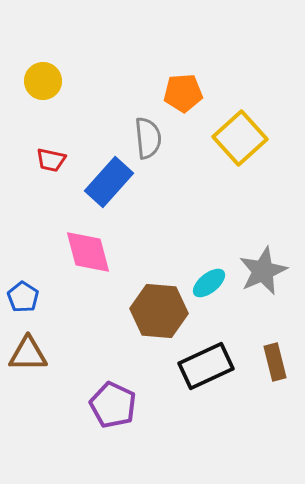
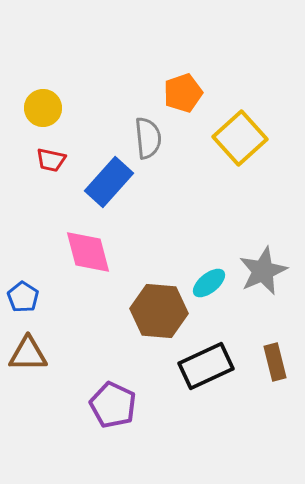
yellow circle: moved 27 px down
orange pentagon: rotated 15 degrees counterclockwise
